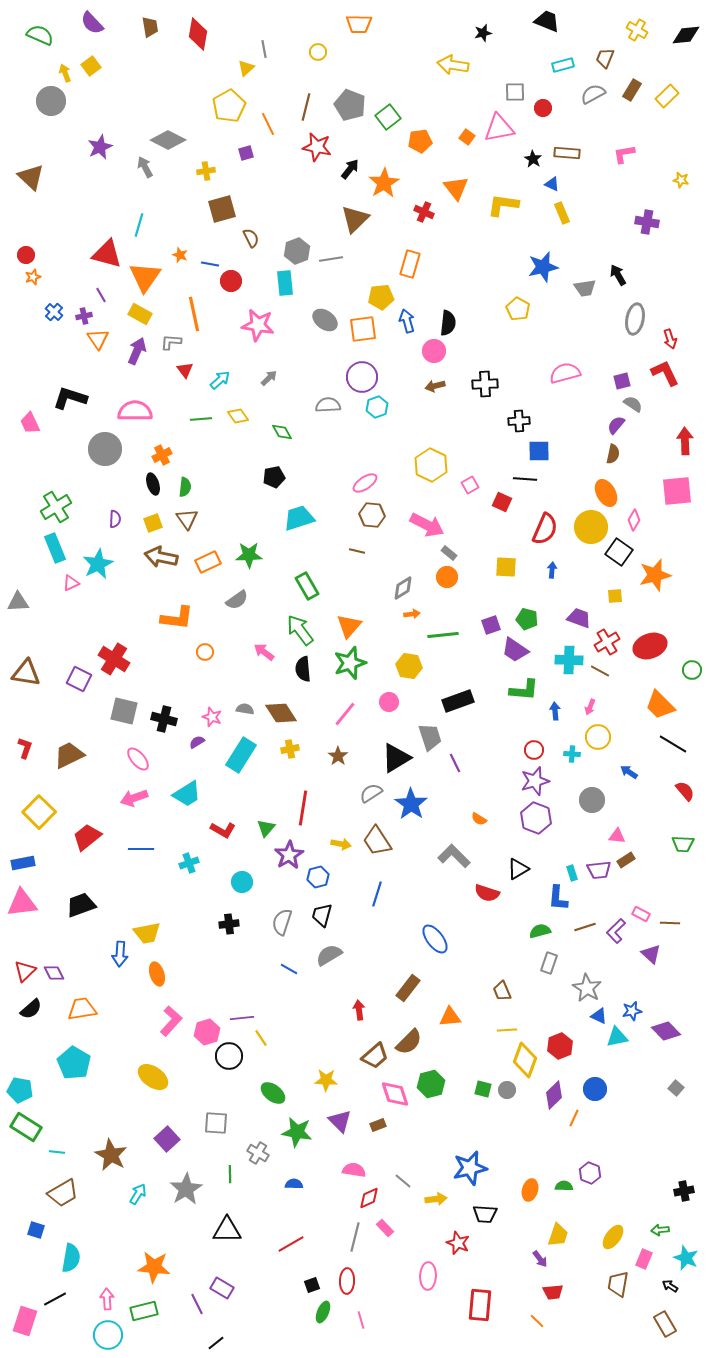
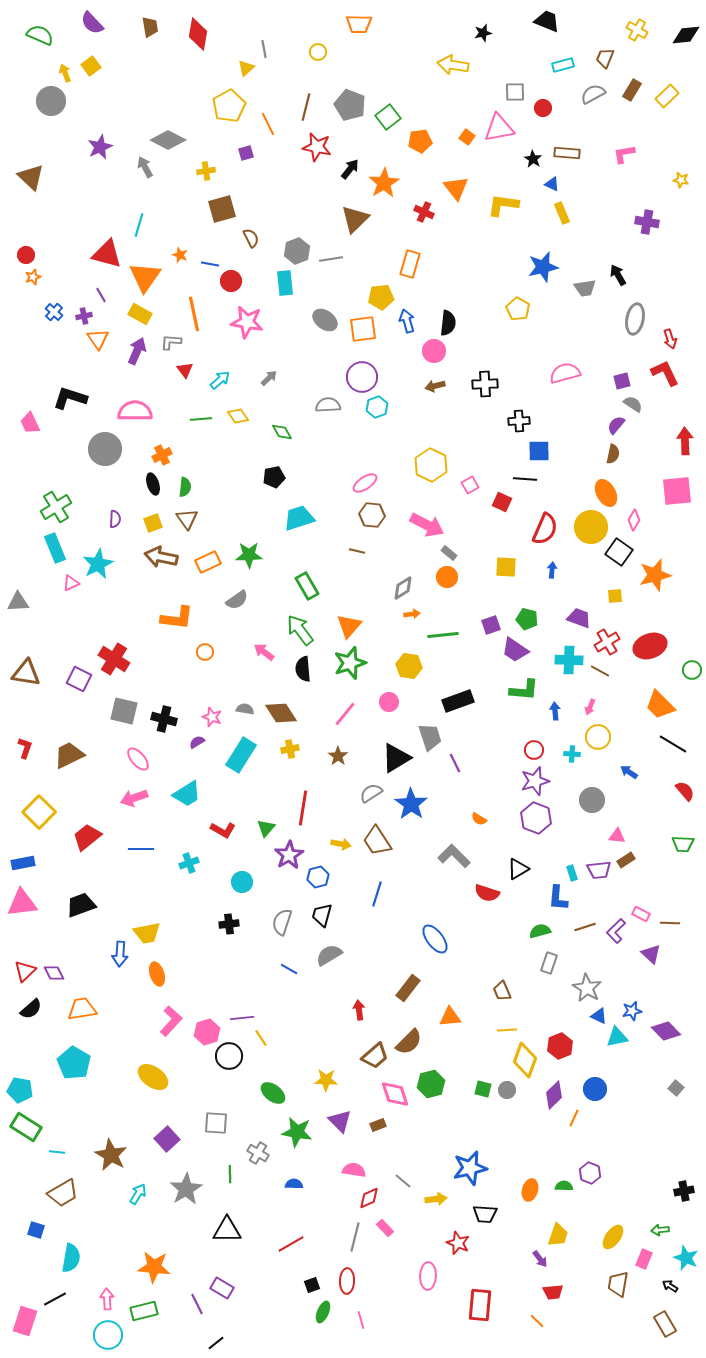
pink star at (258, 325): moved 11 px left, 3 px up
